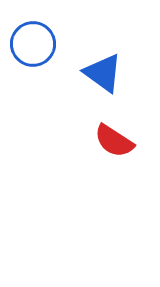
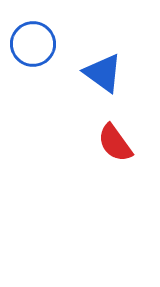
red semicircle: moved 1 px right, 2 px down; rotated 21 degrees clockwise
